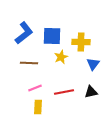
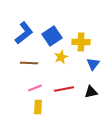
blue square: rotated 36 degrees counterclockwise
red line: moved 3 px up
